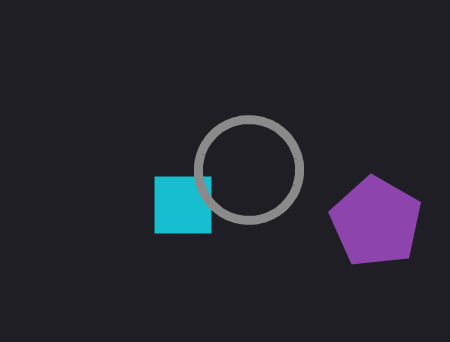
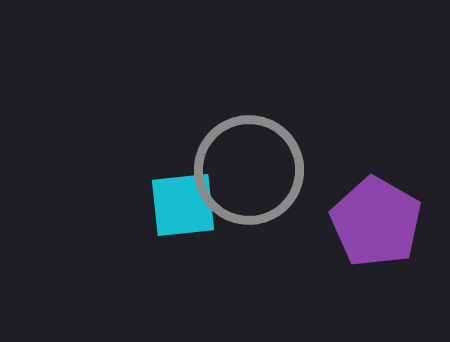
cyan square: rotated 6 degrees counterclockwise
